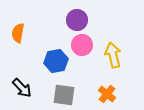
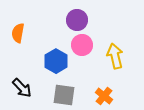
yellow arrow: moved 2 px right, 1 px down
blue hexagon: rotated 20 degrees counterclockwise
orange cross: moved 3 px left, 2 px down
